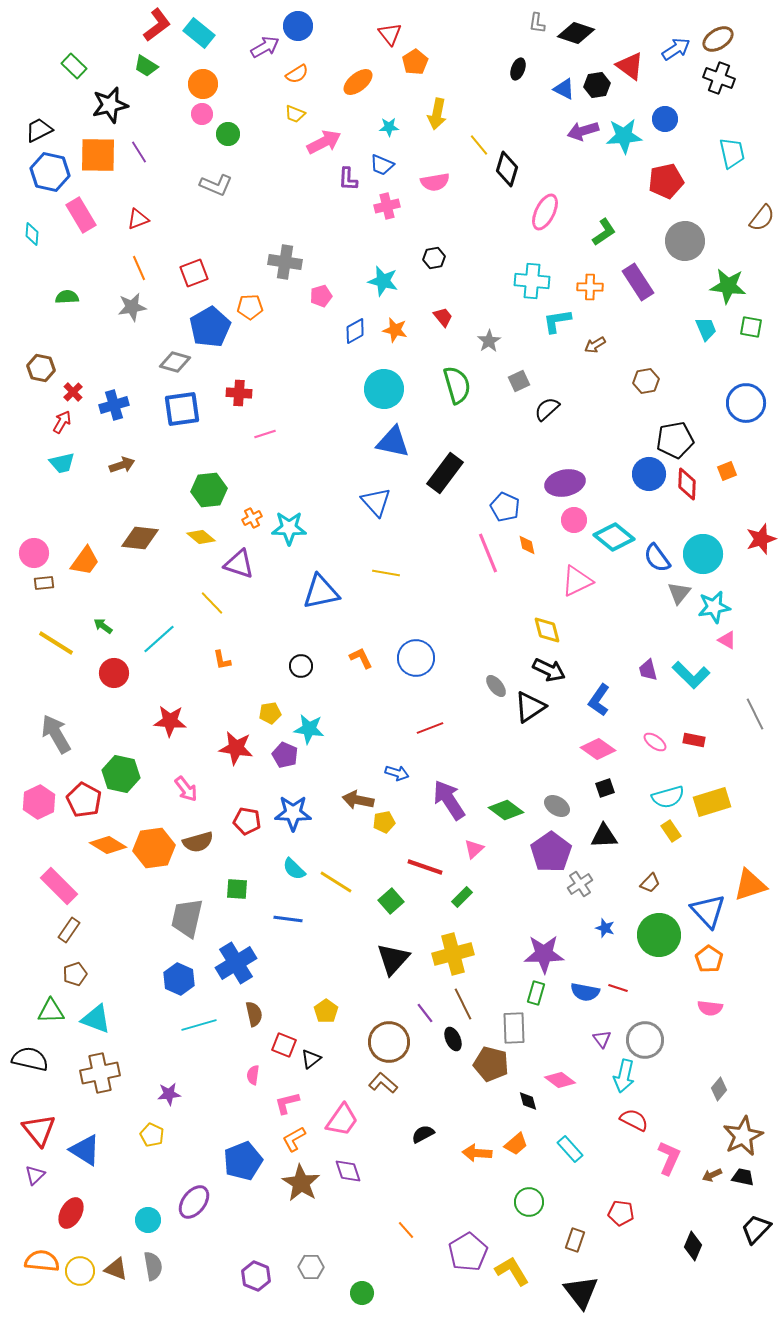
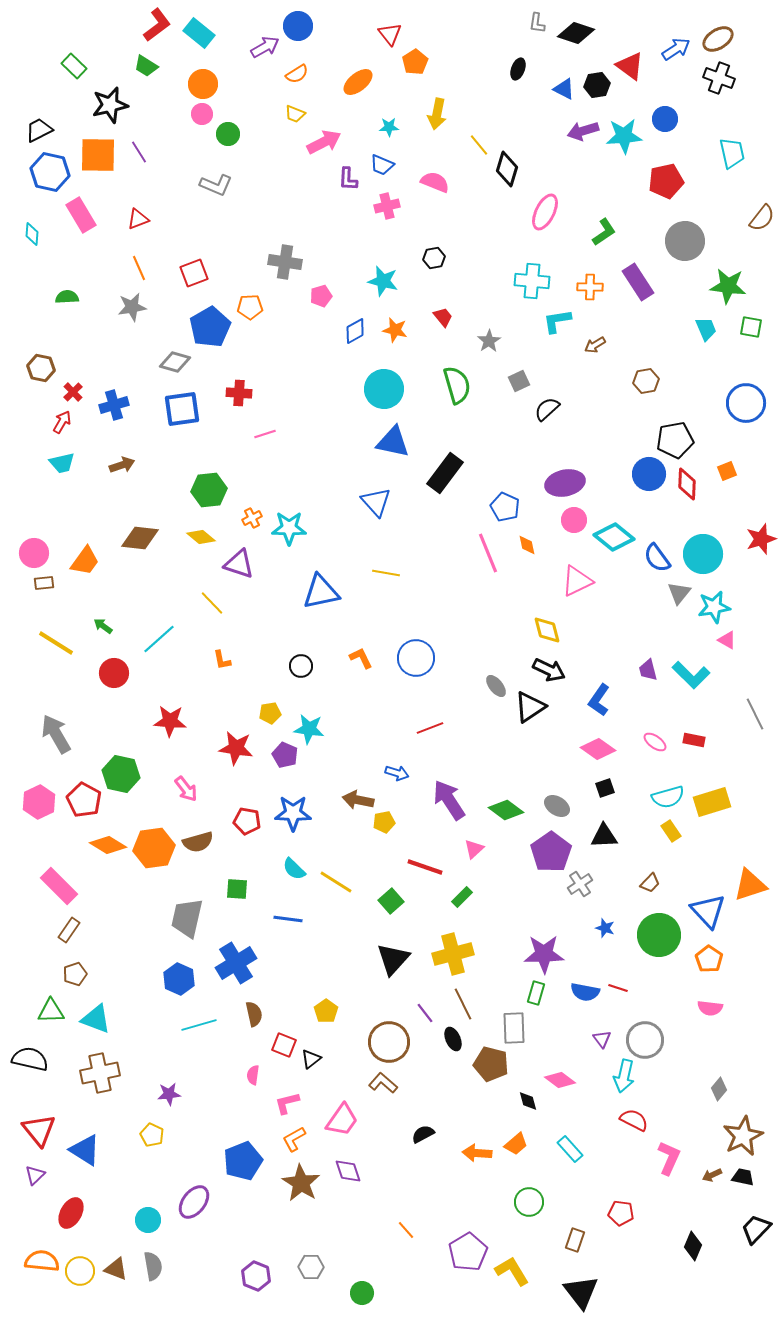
pink semicircle at (435, 182): rotated 148 degrees counterclockwise
